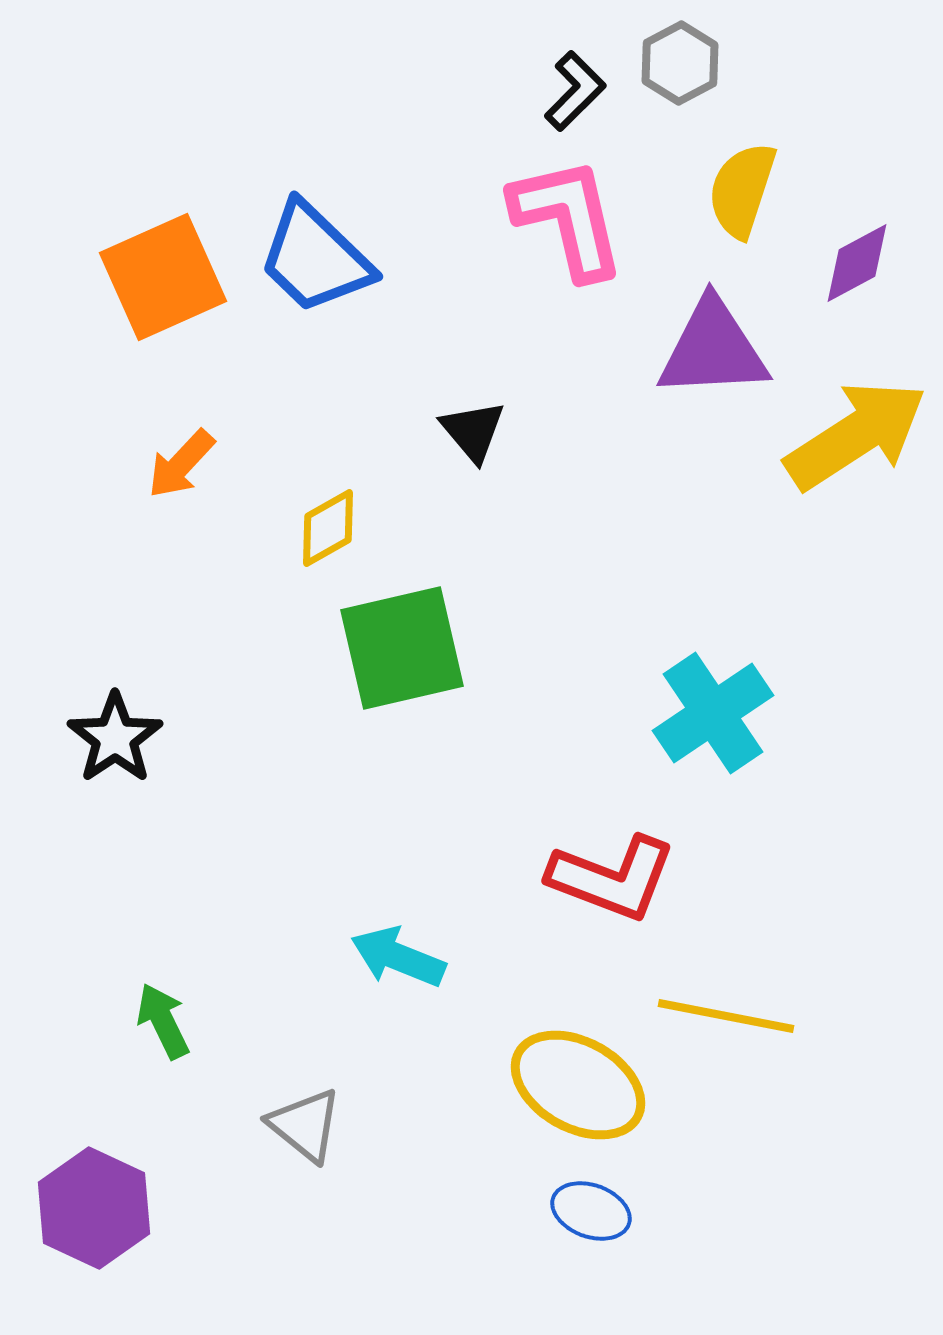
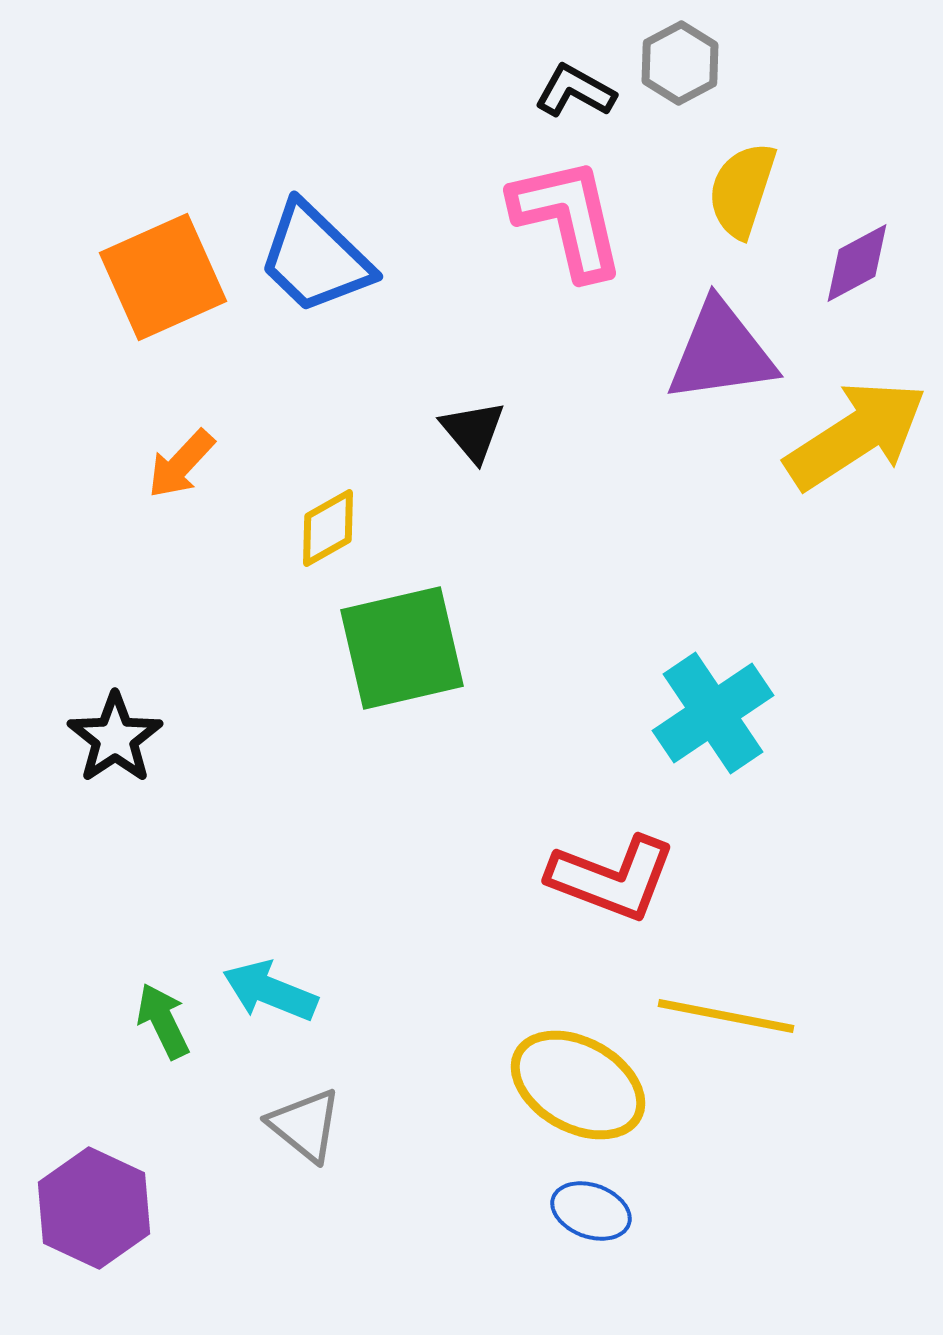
black L-shape: rotated 106 degrees counterclockwise
purple triangle: moved 8 px right, 3 px down; rotated 5 degrees counterclockwise
cyan arrow: moved 128 px left, 34 px down
